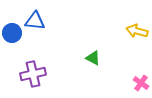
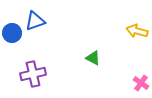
blue triangle: rotated 25 degrees counterclockwise
